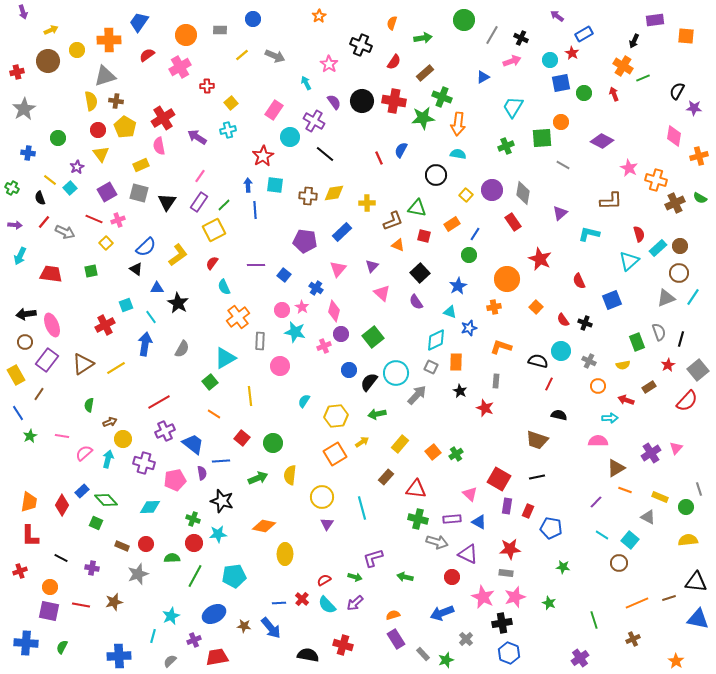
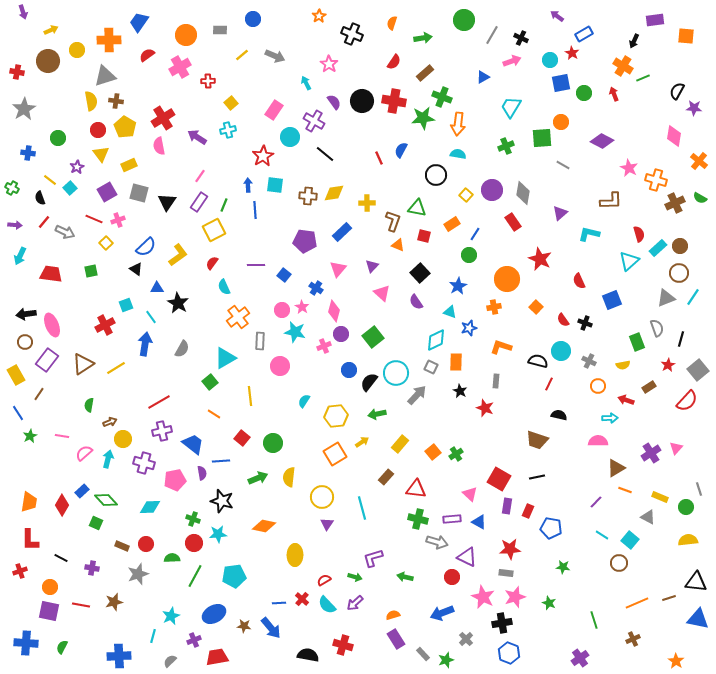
black cross at (361, 45): moved 9 px left, 11 px up
red cross at (17, 72): rotated 24 degrees clockwise
red cross at (207, 86): moved 1 px right, 5 px up
cyan trapezoid at (513, 107): moved 2 px left
orange cross at (699, 156): moved 5 px down; rotated 36 degrees counterclockwise
yellow rectangle at (141, 165): moved 12 px left
green line at (224, 205): rotated 24 degrees counterclockwise
brown L-shape at (393, 221): rotated 50 degrees counterclockwise
gray semicircle at (659, 332): moved 2 px left, 4 px up
purple cross at (165, 431): moved 3 px left; rotated 12 degrees clockwise
yellow semicircle at (290, 475): moved 1 px left, 2 px down
red L-shape at (30, 536): moved 4 px down
yellow ellipse at (285, 554): moved 10 px right, 1 px down
purple triangle at (468, 554): moved 1 px left, 3 px down
